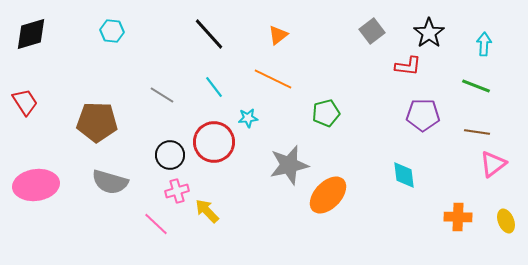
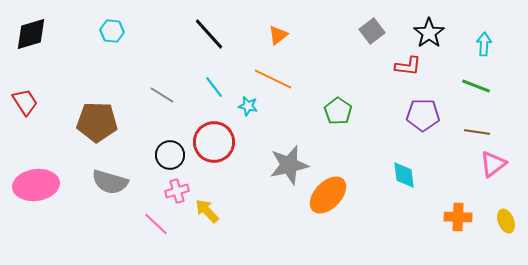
green pentagon: moved 12 px right, 2 px up; rotated 24 degrees counterclockwise
cyan star: moved 12 px up; rotated 18 degrees clockwise
